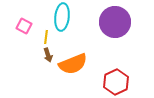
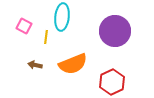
purple circle: moved 9 px down
brown arrow: moved 13 px left, 10 px down; rotated 120 degrees clockwise
red hexagon: moved 4 px left
